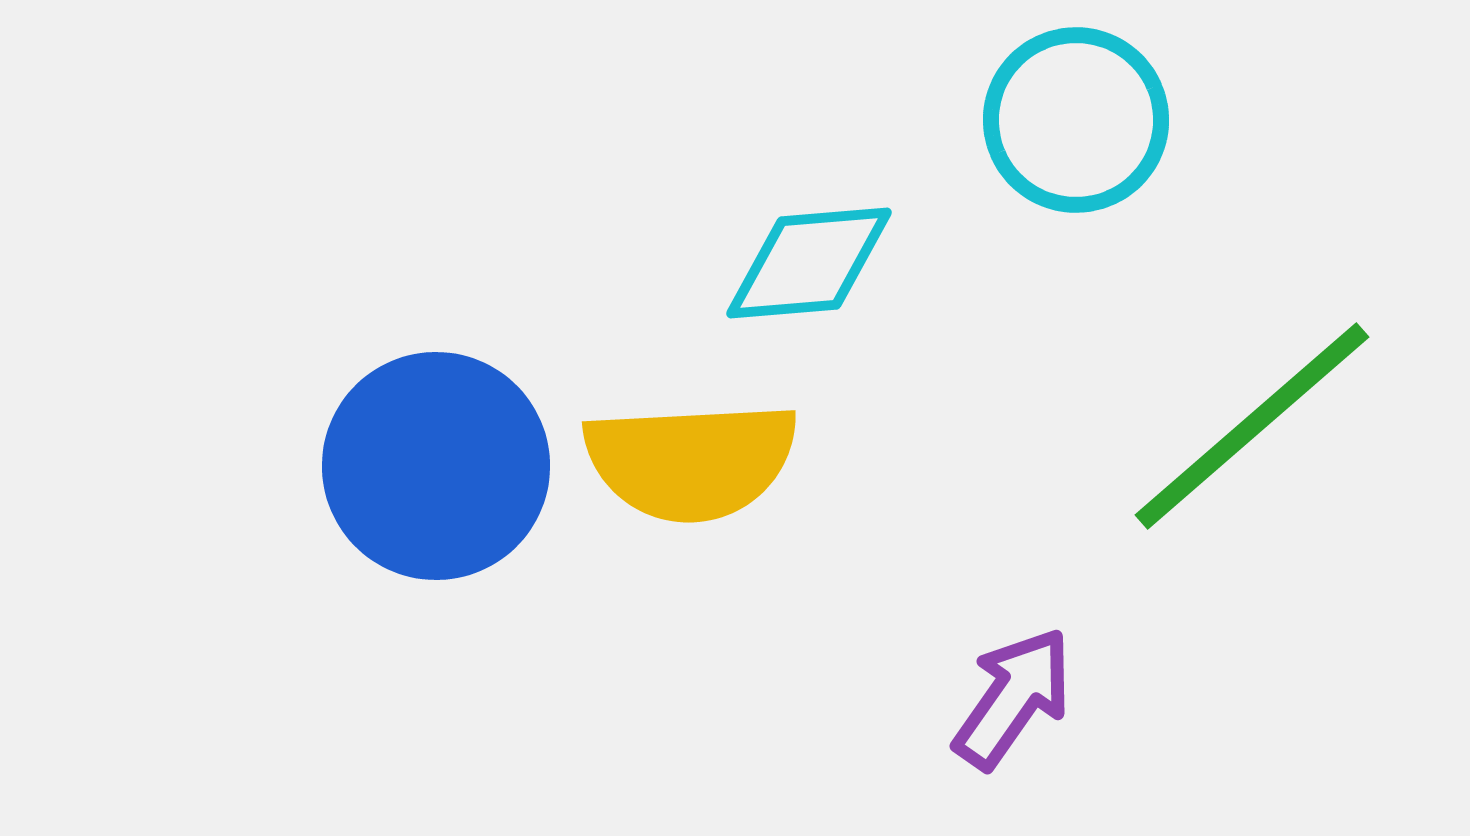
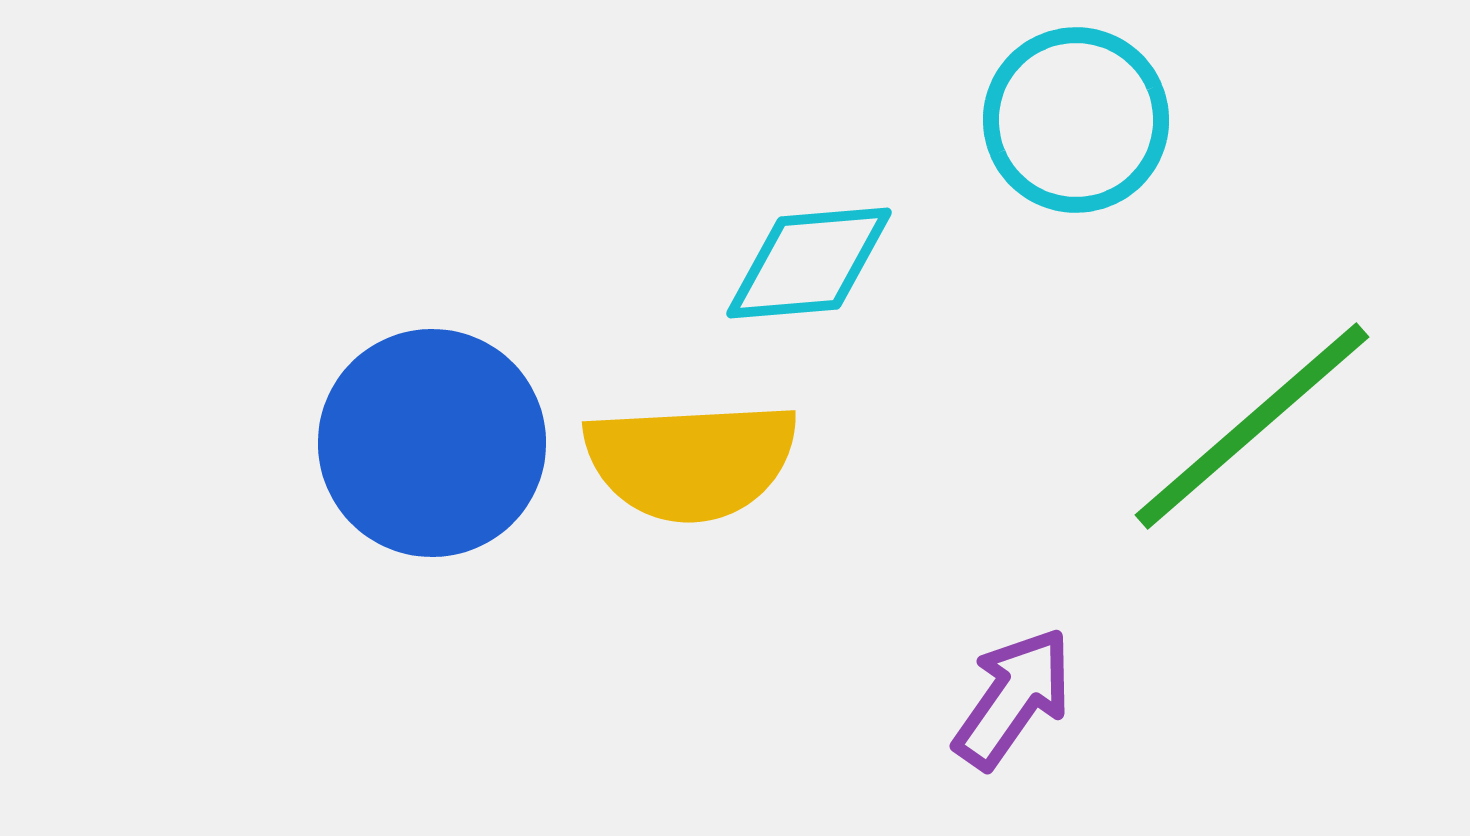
blue circle: moved 4 px left, 23 px up
